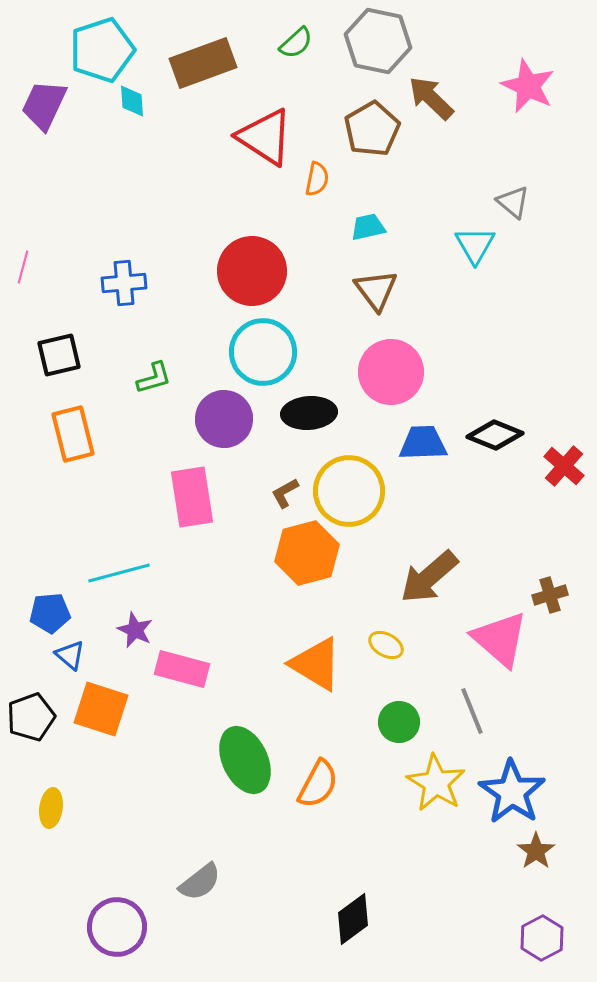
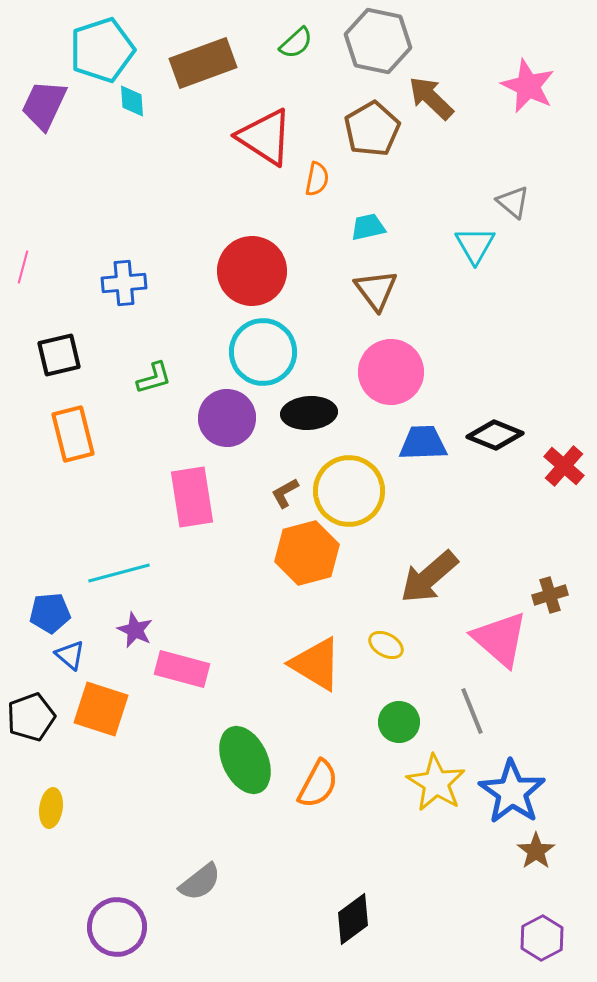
purple circle at (224, 419): moved 3 px right, 1 px up
